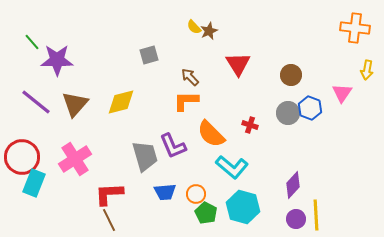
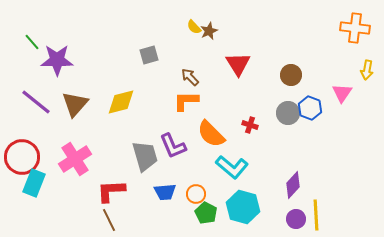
red L-shape: moved 2 px right, 3 px up
